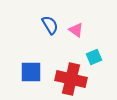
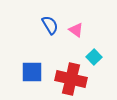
cyan square: rotated 21 degrees counterclockwise
blue square: moved 1 px right
